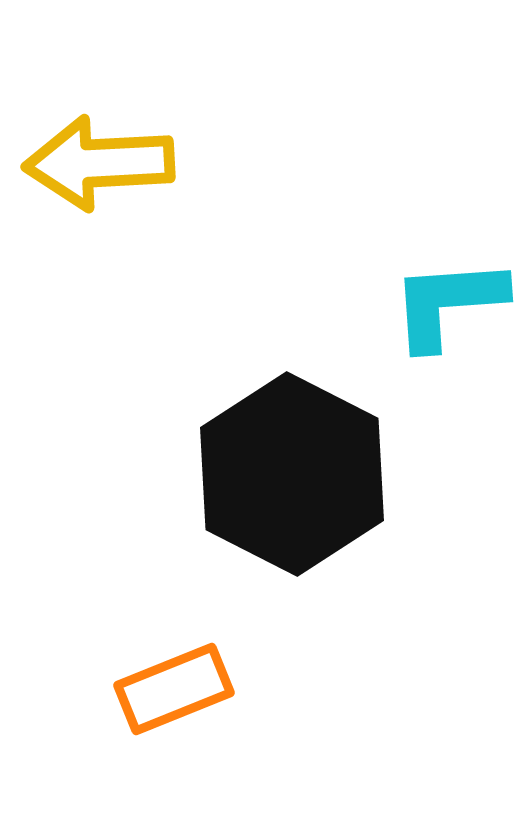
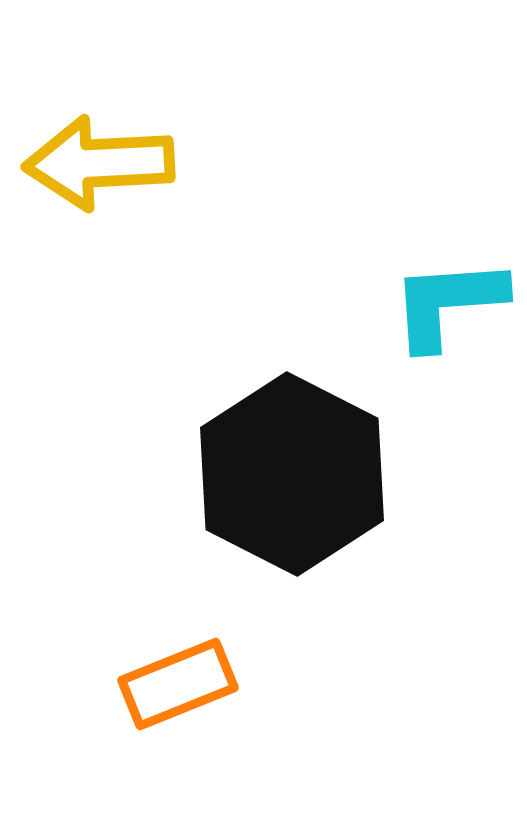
orange rectangle: moved 4 px right, 5 px up
